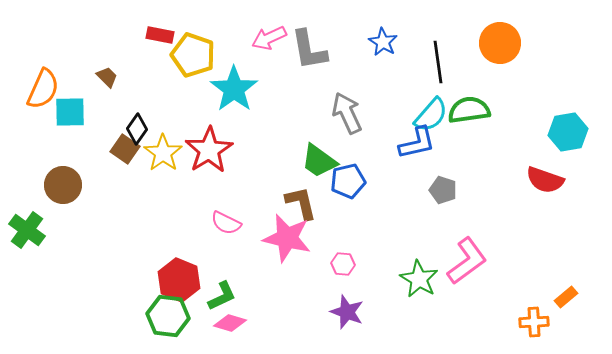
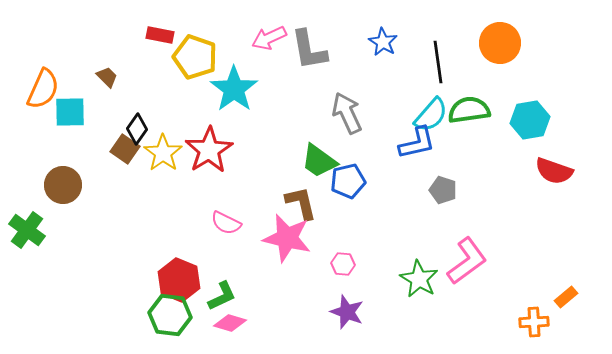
yellow pentagon: moved 2 px right, 2 px down
cyan hexagon: moved 38 px left, 12 px up
red semicircle: moved 9 px right, 9 px up
green hexagon: moved 2 px right, 1 px up
